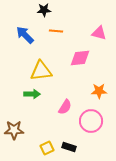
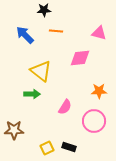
yellow triangle: rotated 45 degrees clockwise
pink circle: moved 3 px right
